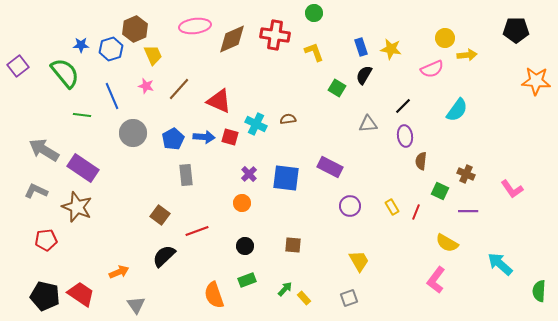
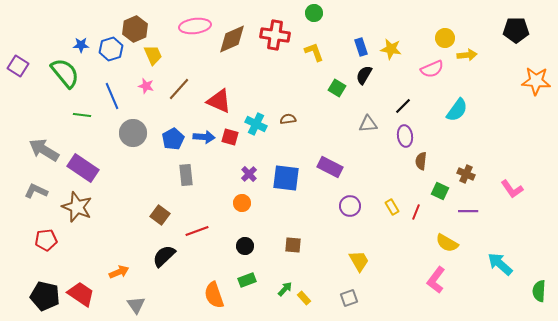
purple square at (18, 66): rotated 20 degrees counterclockwise
